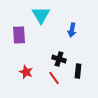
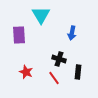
blue arrow: moved 3 px down
black rectangle: moved 1 px down
